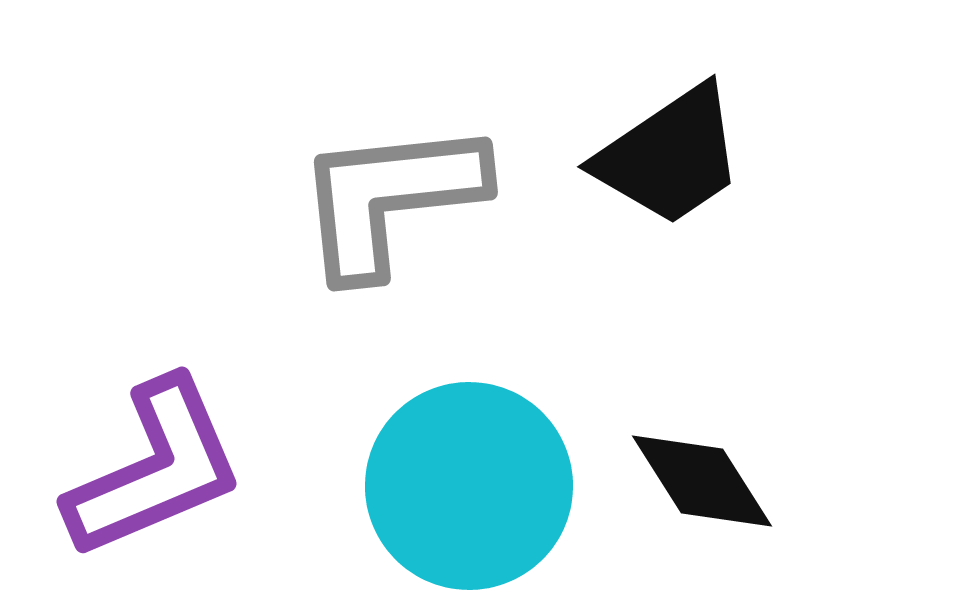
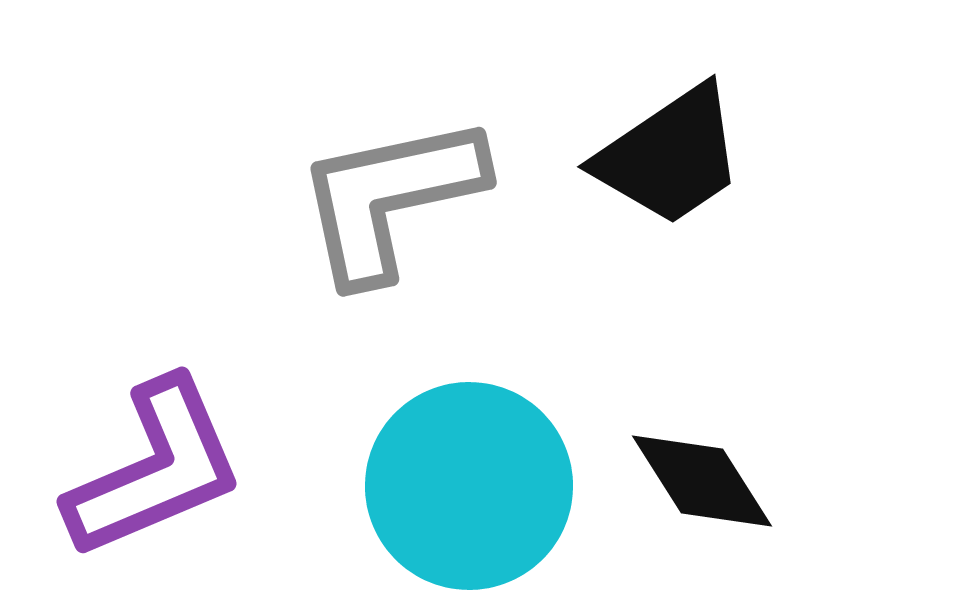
gray L-shape: rotated 6 degrees counterclockwise
